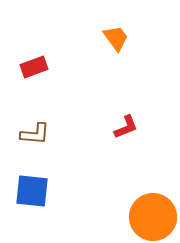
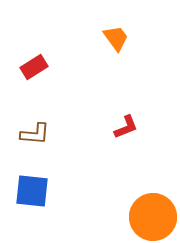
red rectangle: rotated 12 degrees counterclockwise
